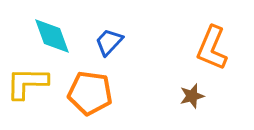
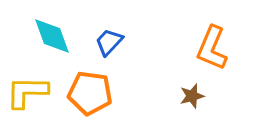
yellow L-shape: moved 9 px down
